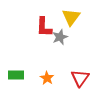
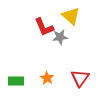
yellow triangle: moved 1 px up; rotated 24 degrees counterclockwise
red L-shape: rotated 25 degrees counterclockwise
gray star: rotated 14 degrees clockwise
green rectangle: moved 6 px down
